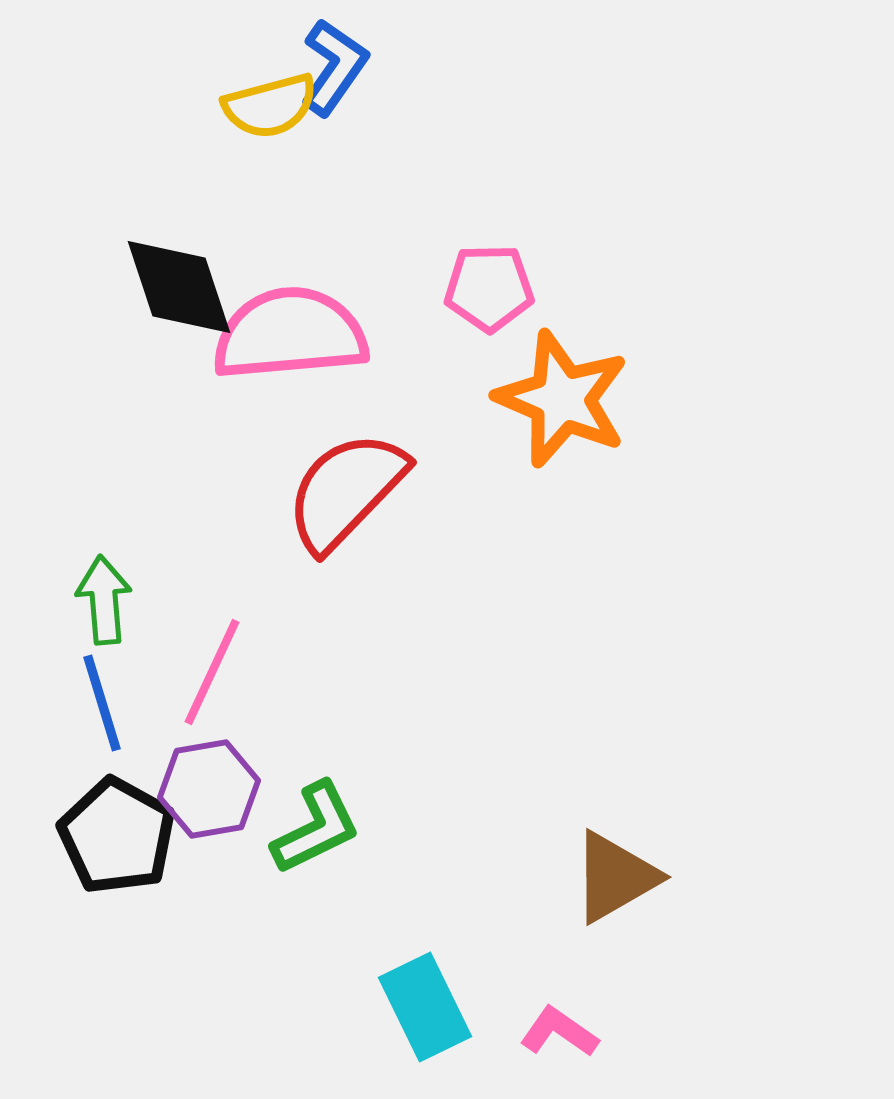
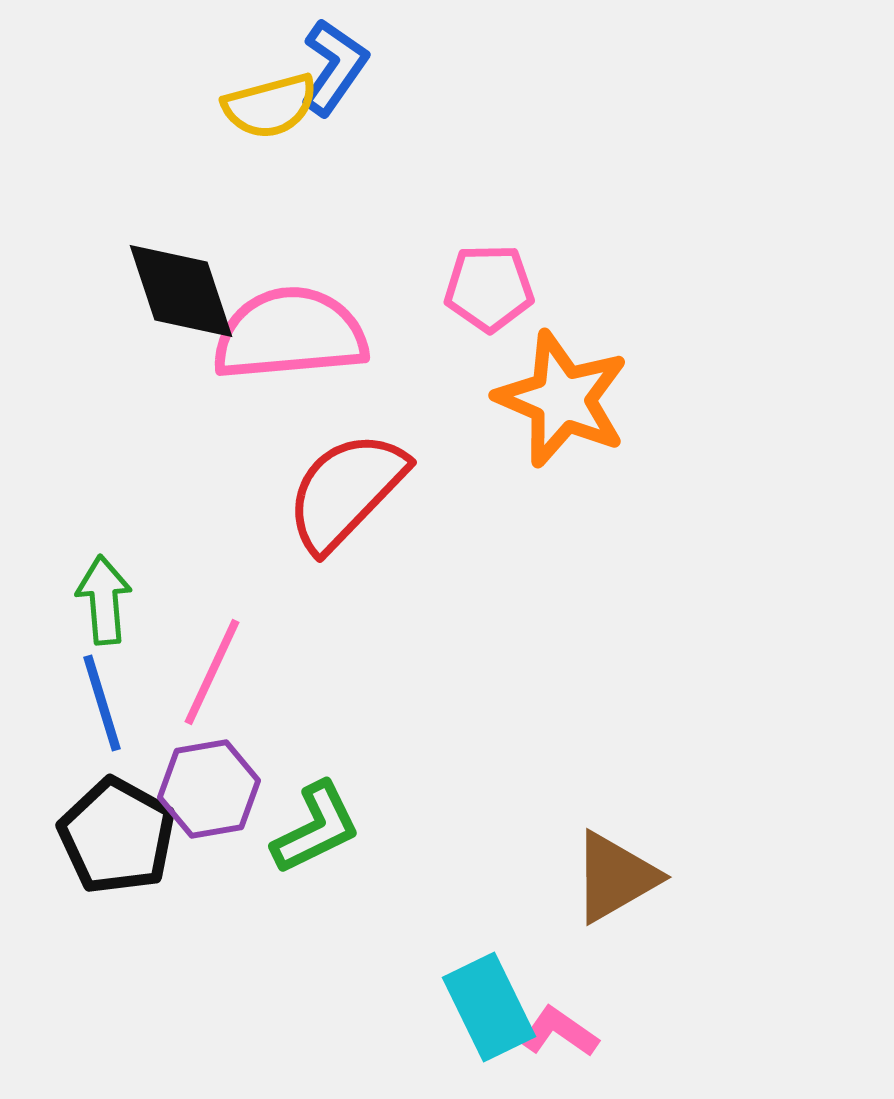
black diamond: moved 2 px right, 4 px down
cyan rectangle: moved 64 px right
